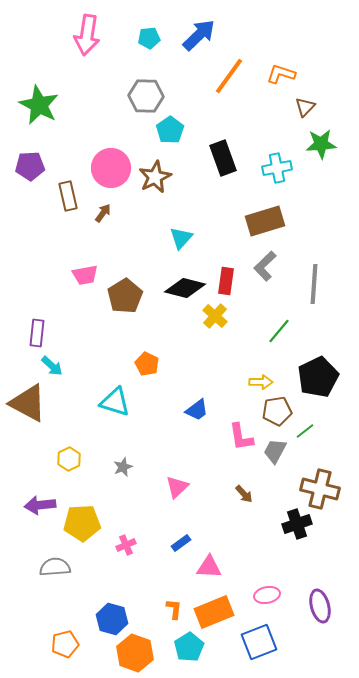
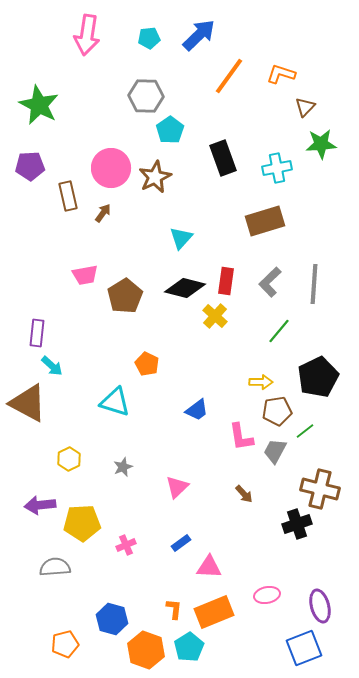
gray L-shape at (265, 266): moved 5 px right, 16 px down
blue square at (259, 642): moved 45 px right, 6 px down
orange hexagon at (135, 653): moved 11 px right, 3 px up
